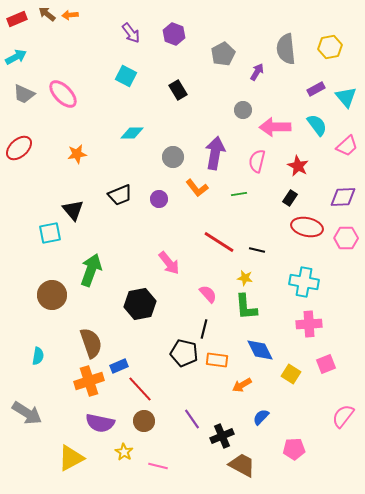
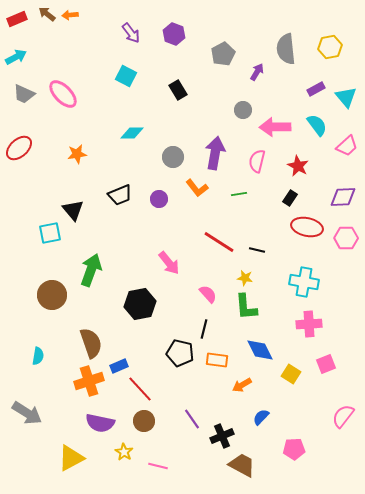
black pentagon at (184, 353): moved 4 px left
